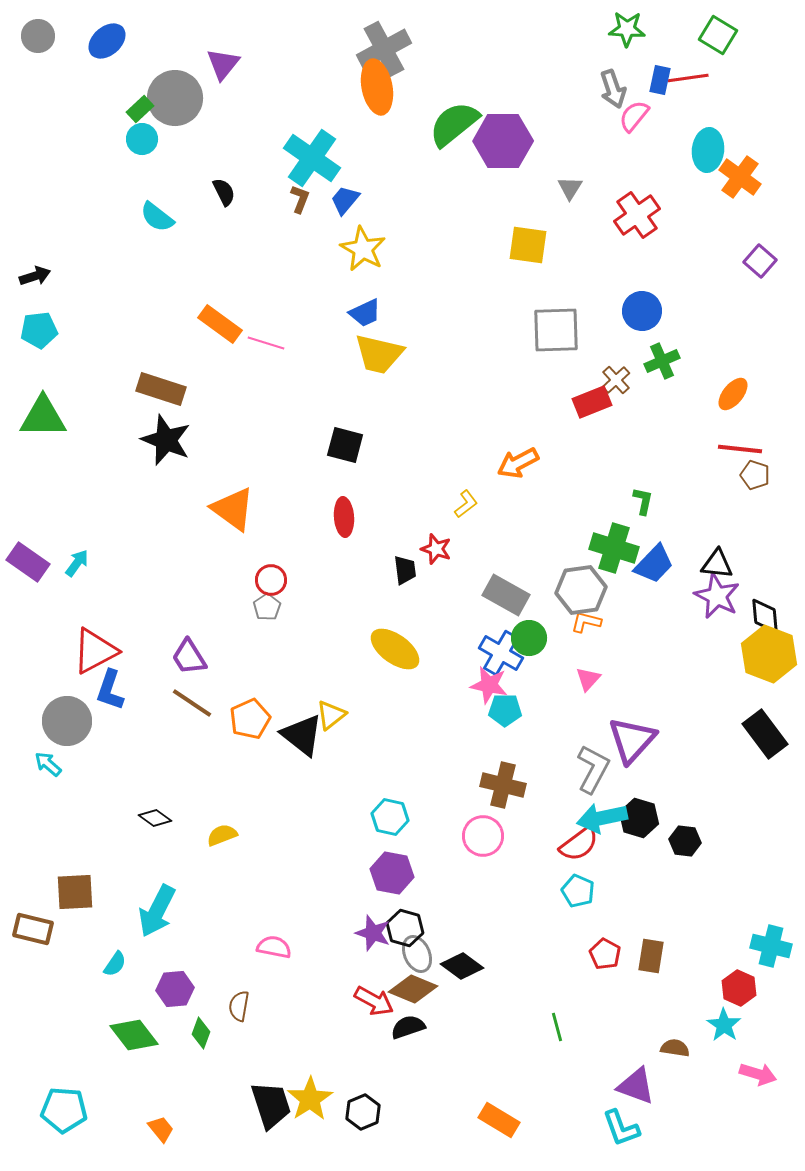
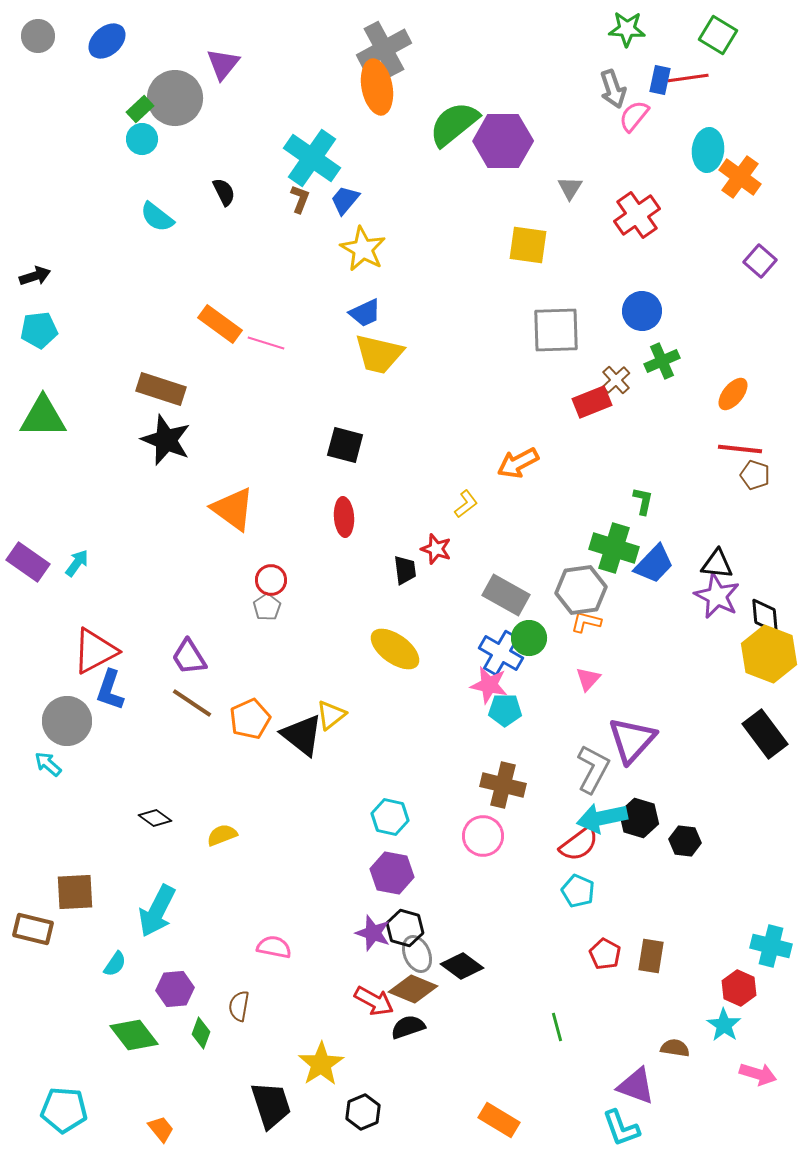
yellow star at (310, 1099): moved 11 px right, 35 px up
